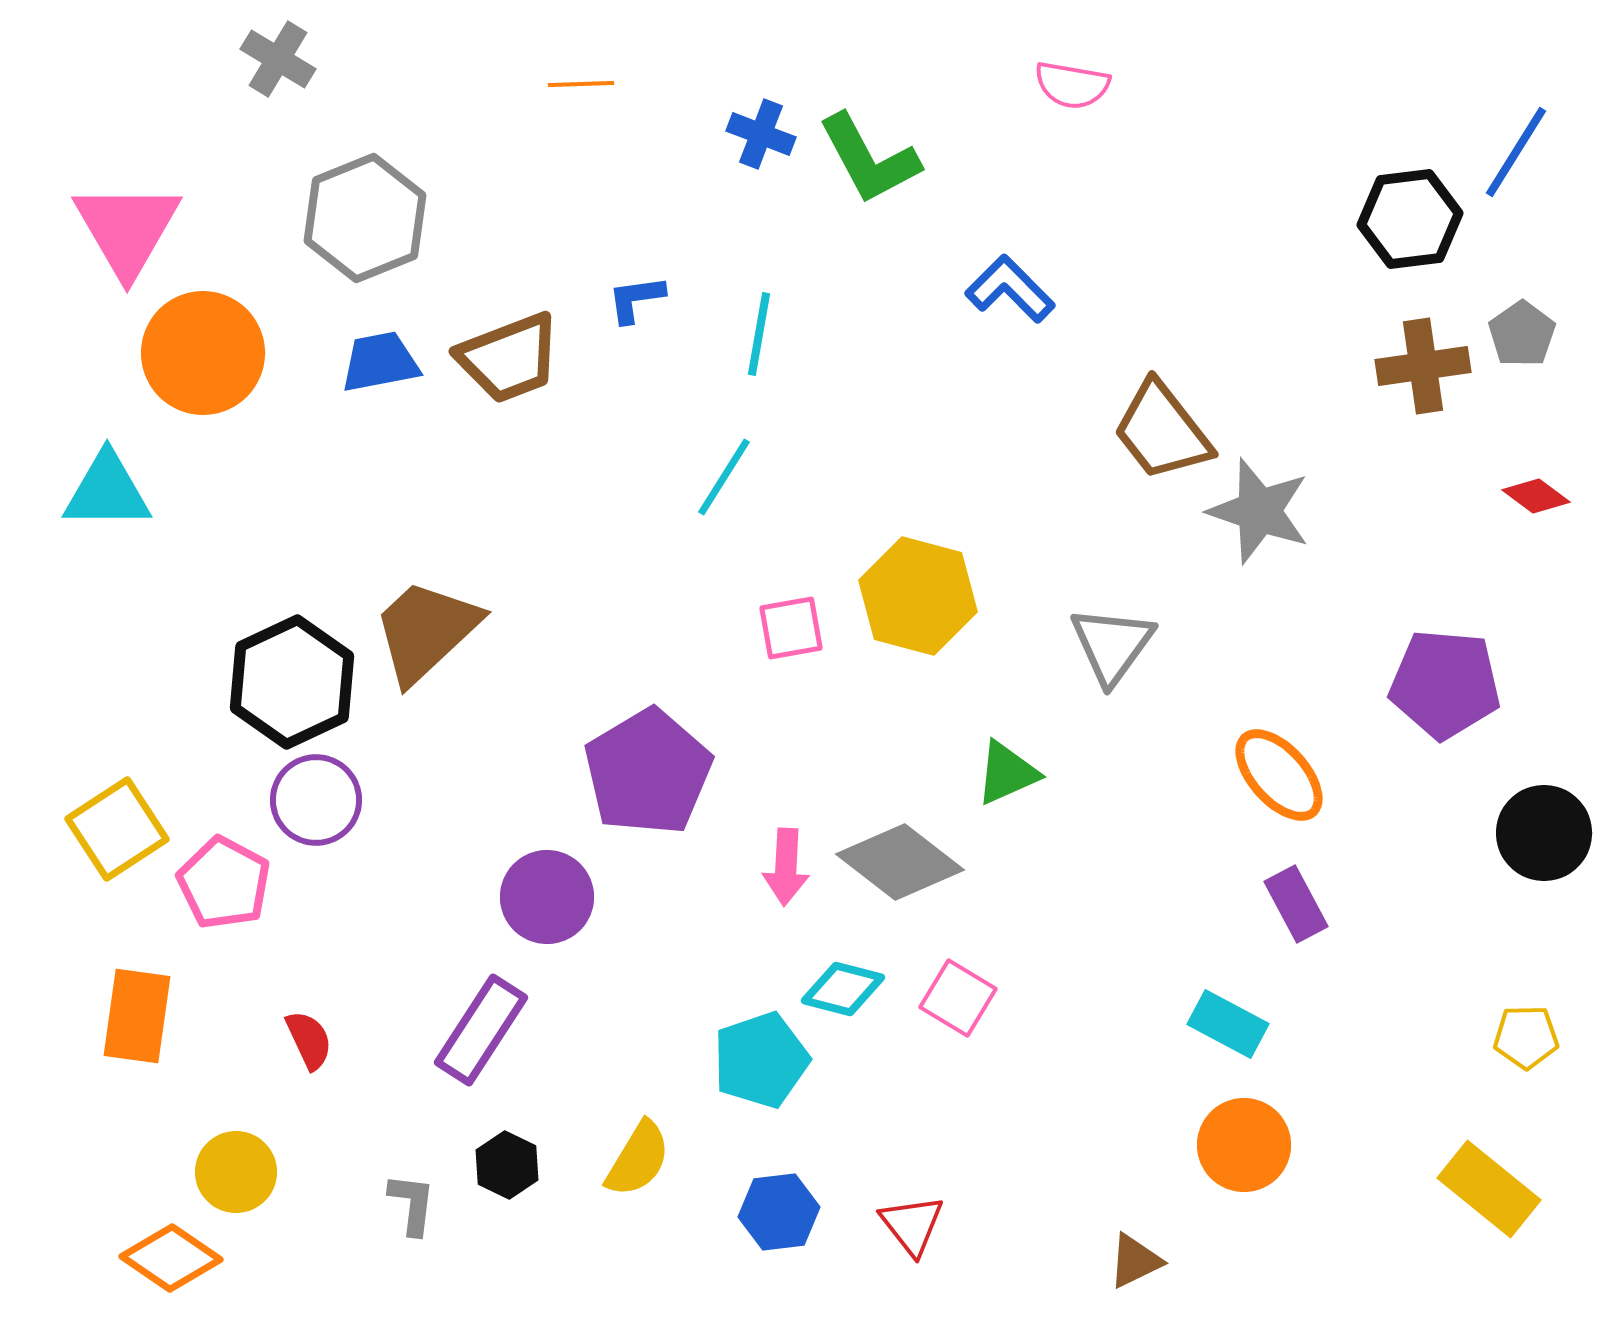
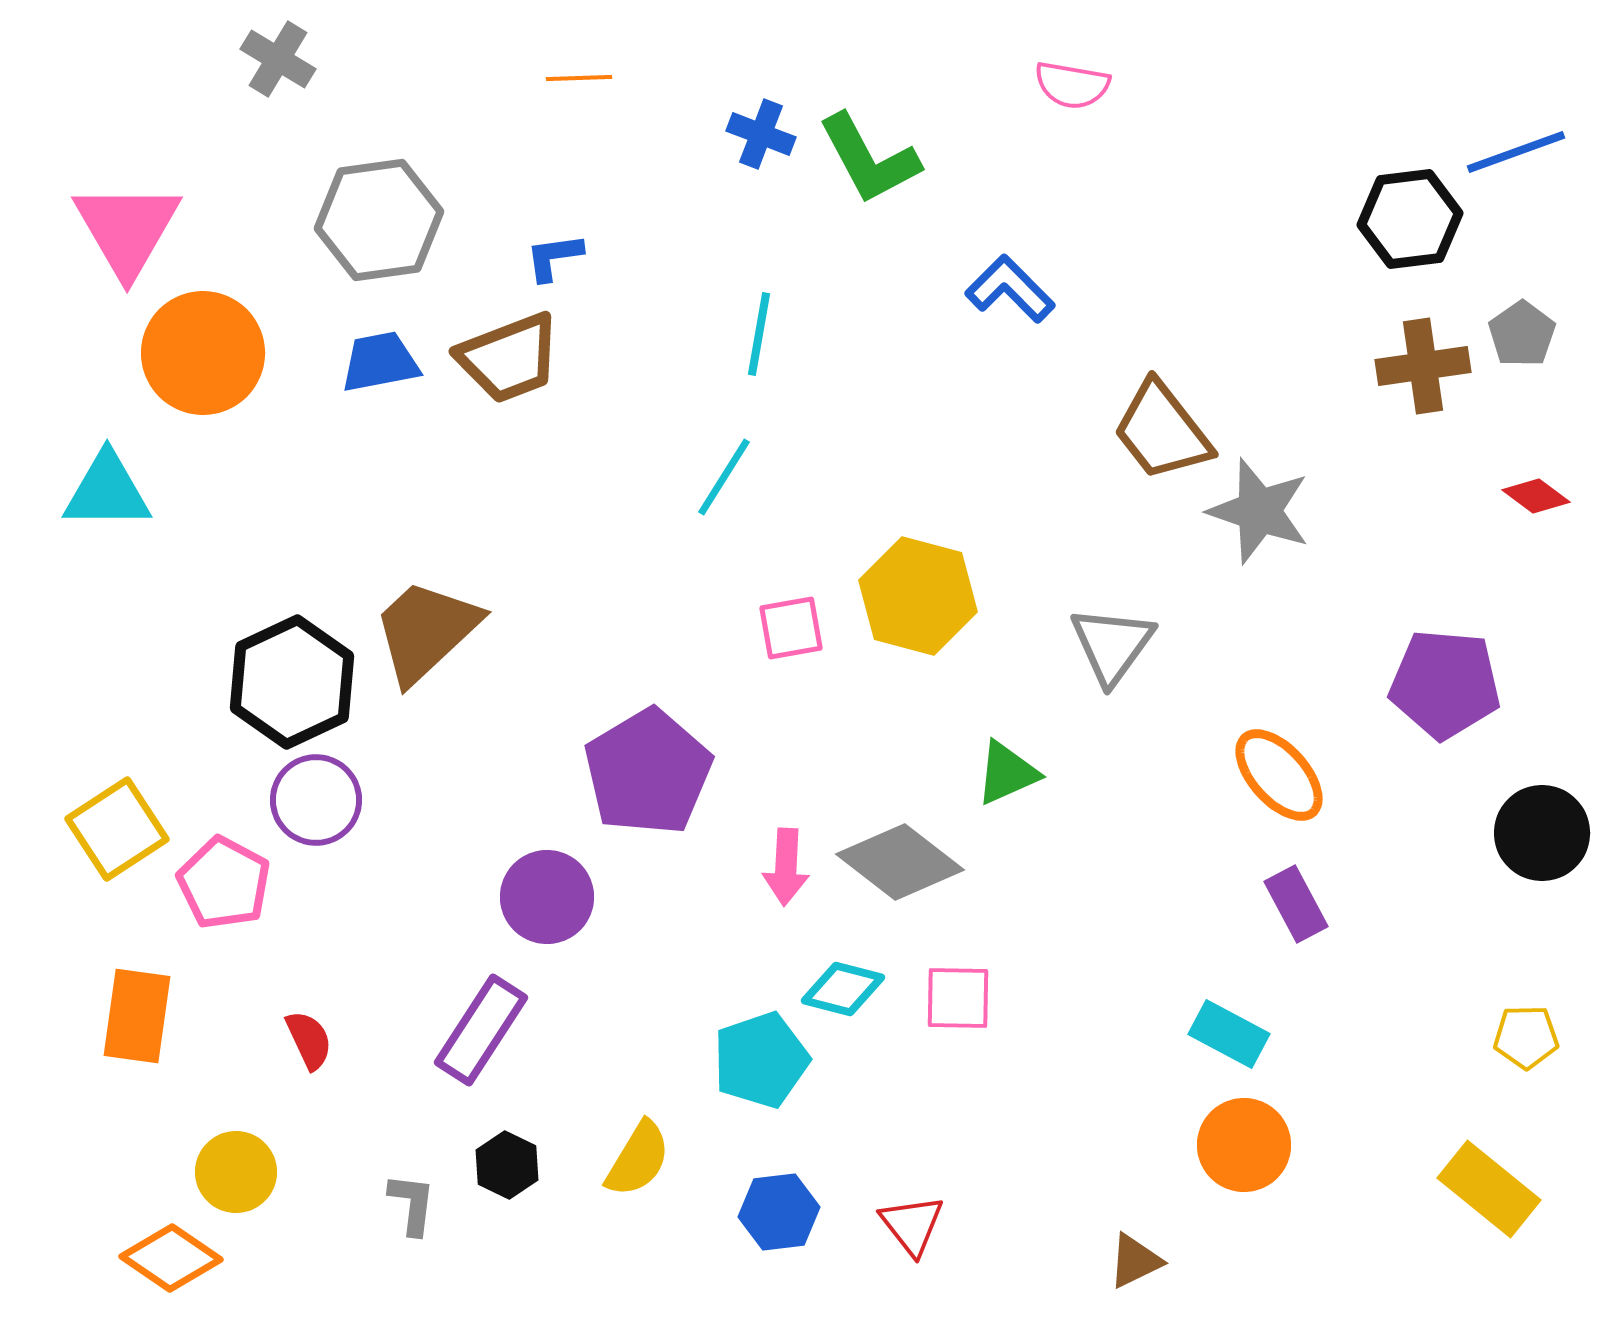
orange line at (581, 84): moved 2 px left, 6 px up
blue line at (1516, 152): rotated 38 degrees clockwise
gray hexagon at (365, 218): moved 14 px right, 2 px down; rotated 14 degrees clockwise
blue L-shape at (636, 299): moved 82 px left, 42 px up
black circle at (1544, 833): moved 2 px left
pink square at (958, 998): rotated 30 degrees counterclockwise
cyan rectangle at (1228, 1024): moved 1 px right, 10 px down
